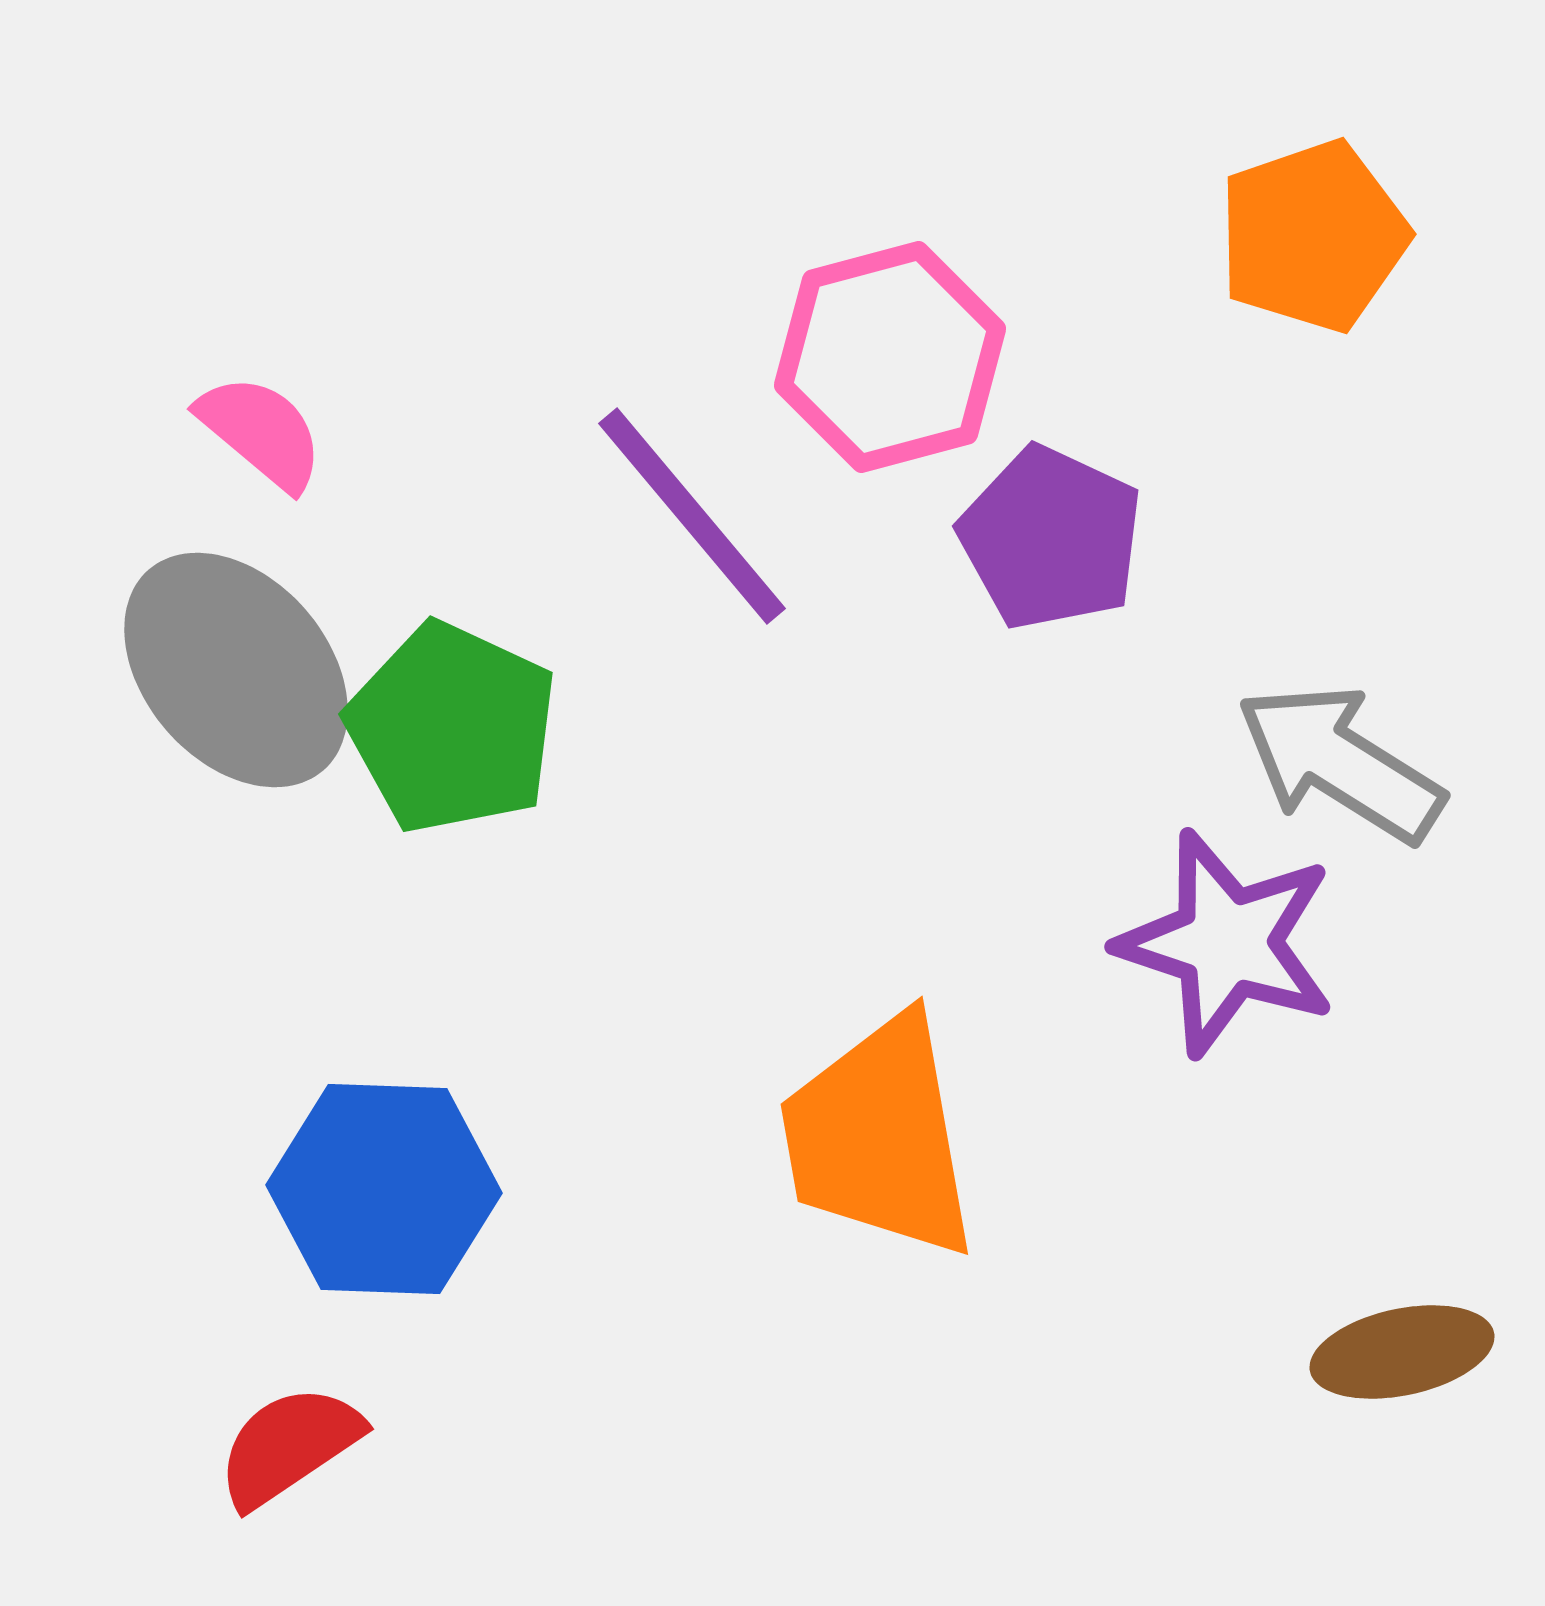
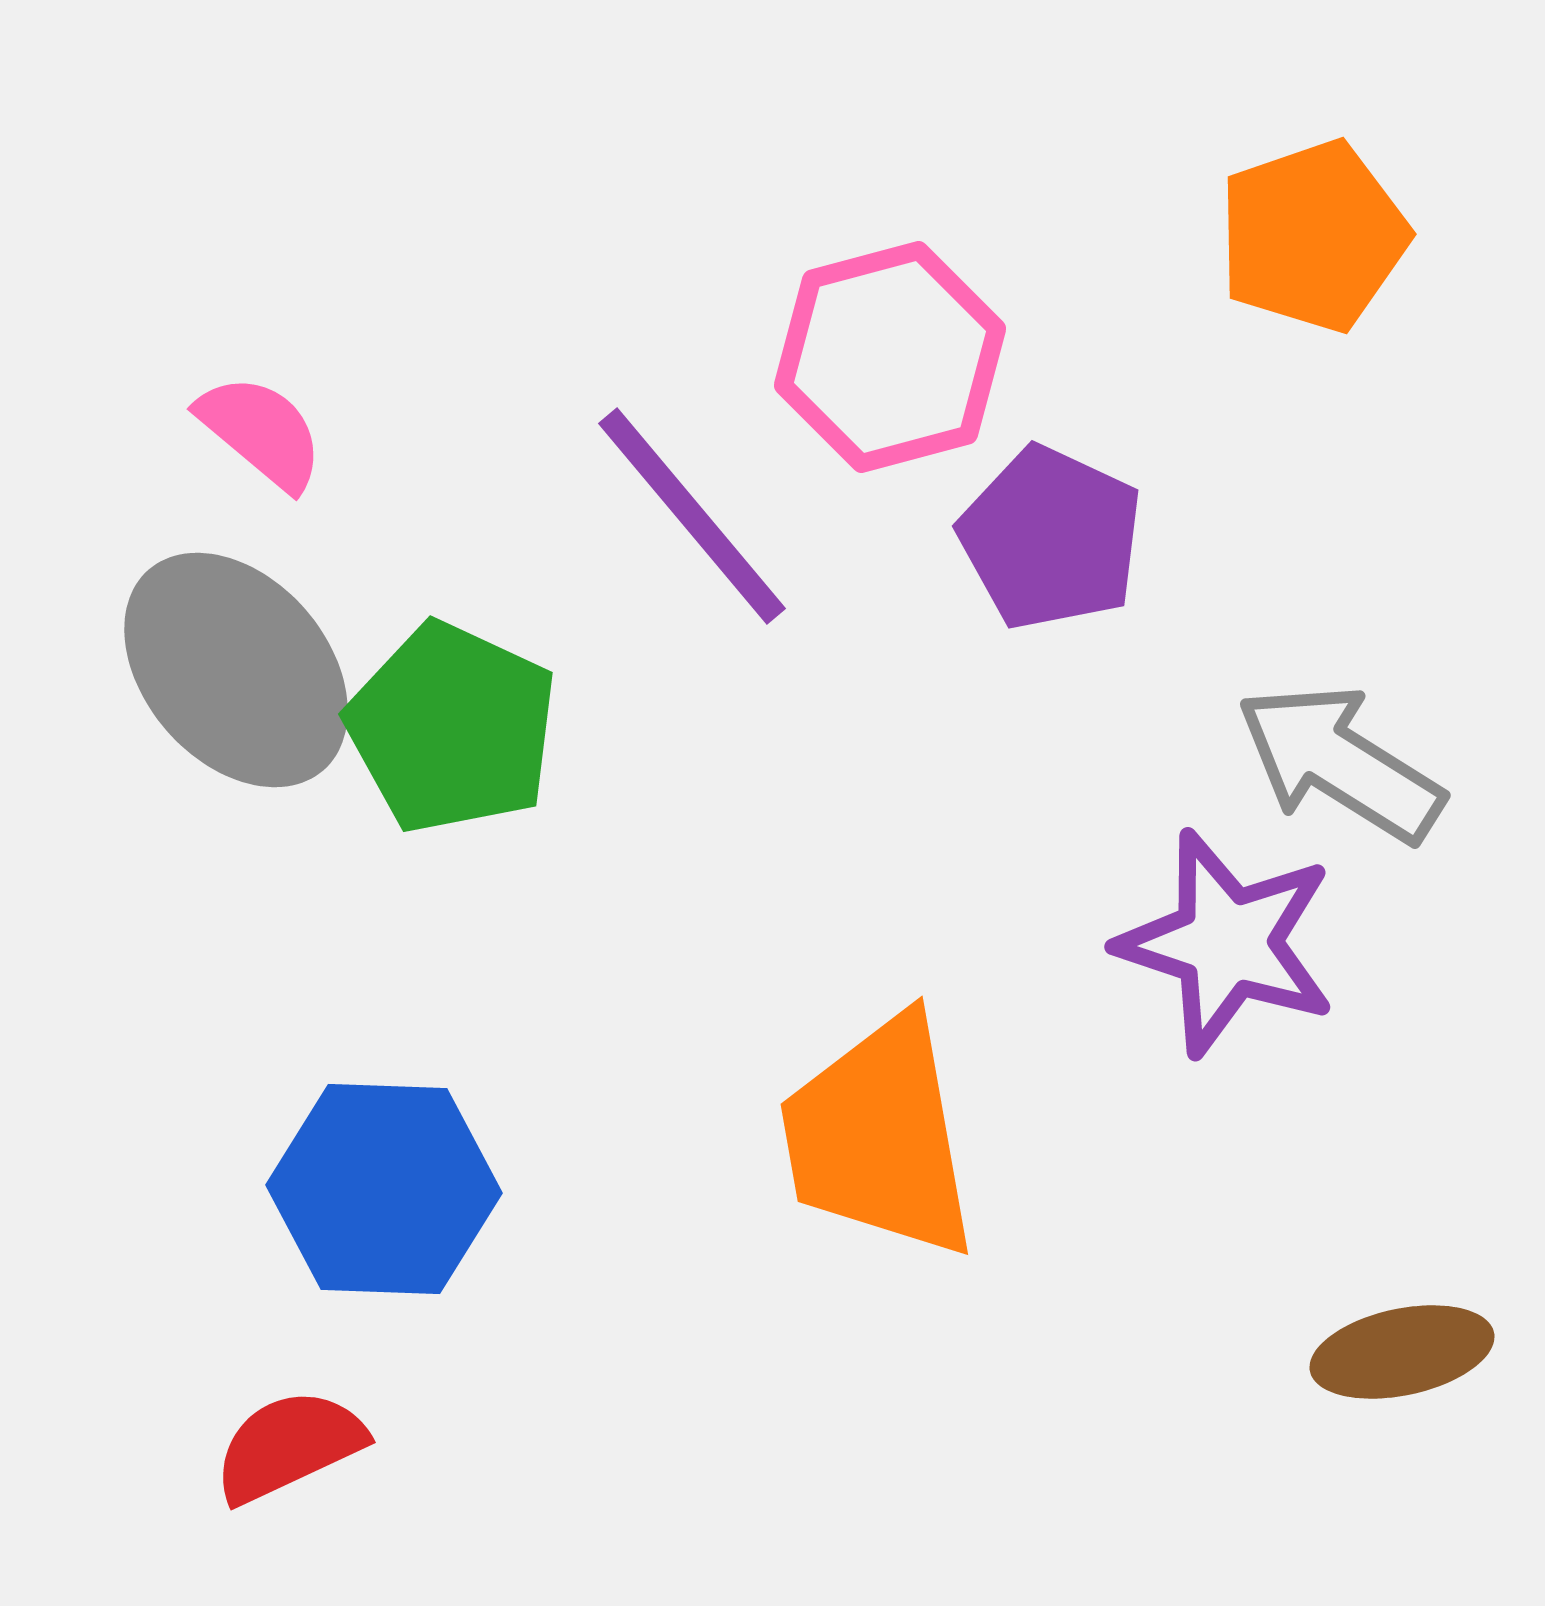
red semicircle: rotated 9 degrees clockwise
